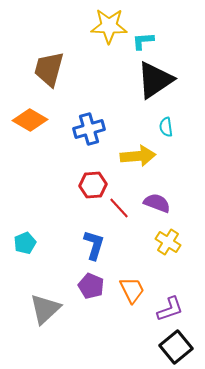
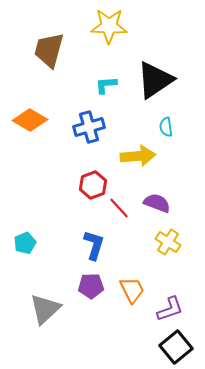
cyan L-shape: moved 37 px left, 44 px down
brown trapezoid: moved 19 px up
blue cross: moved 2 px up
red hexagon: rotated 16 degrees counterclockwise
purple pentagon: rotated 25 degrees counterclockwise
